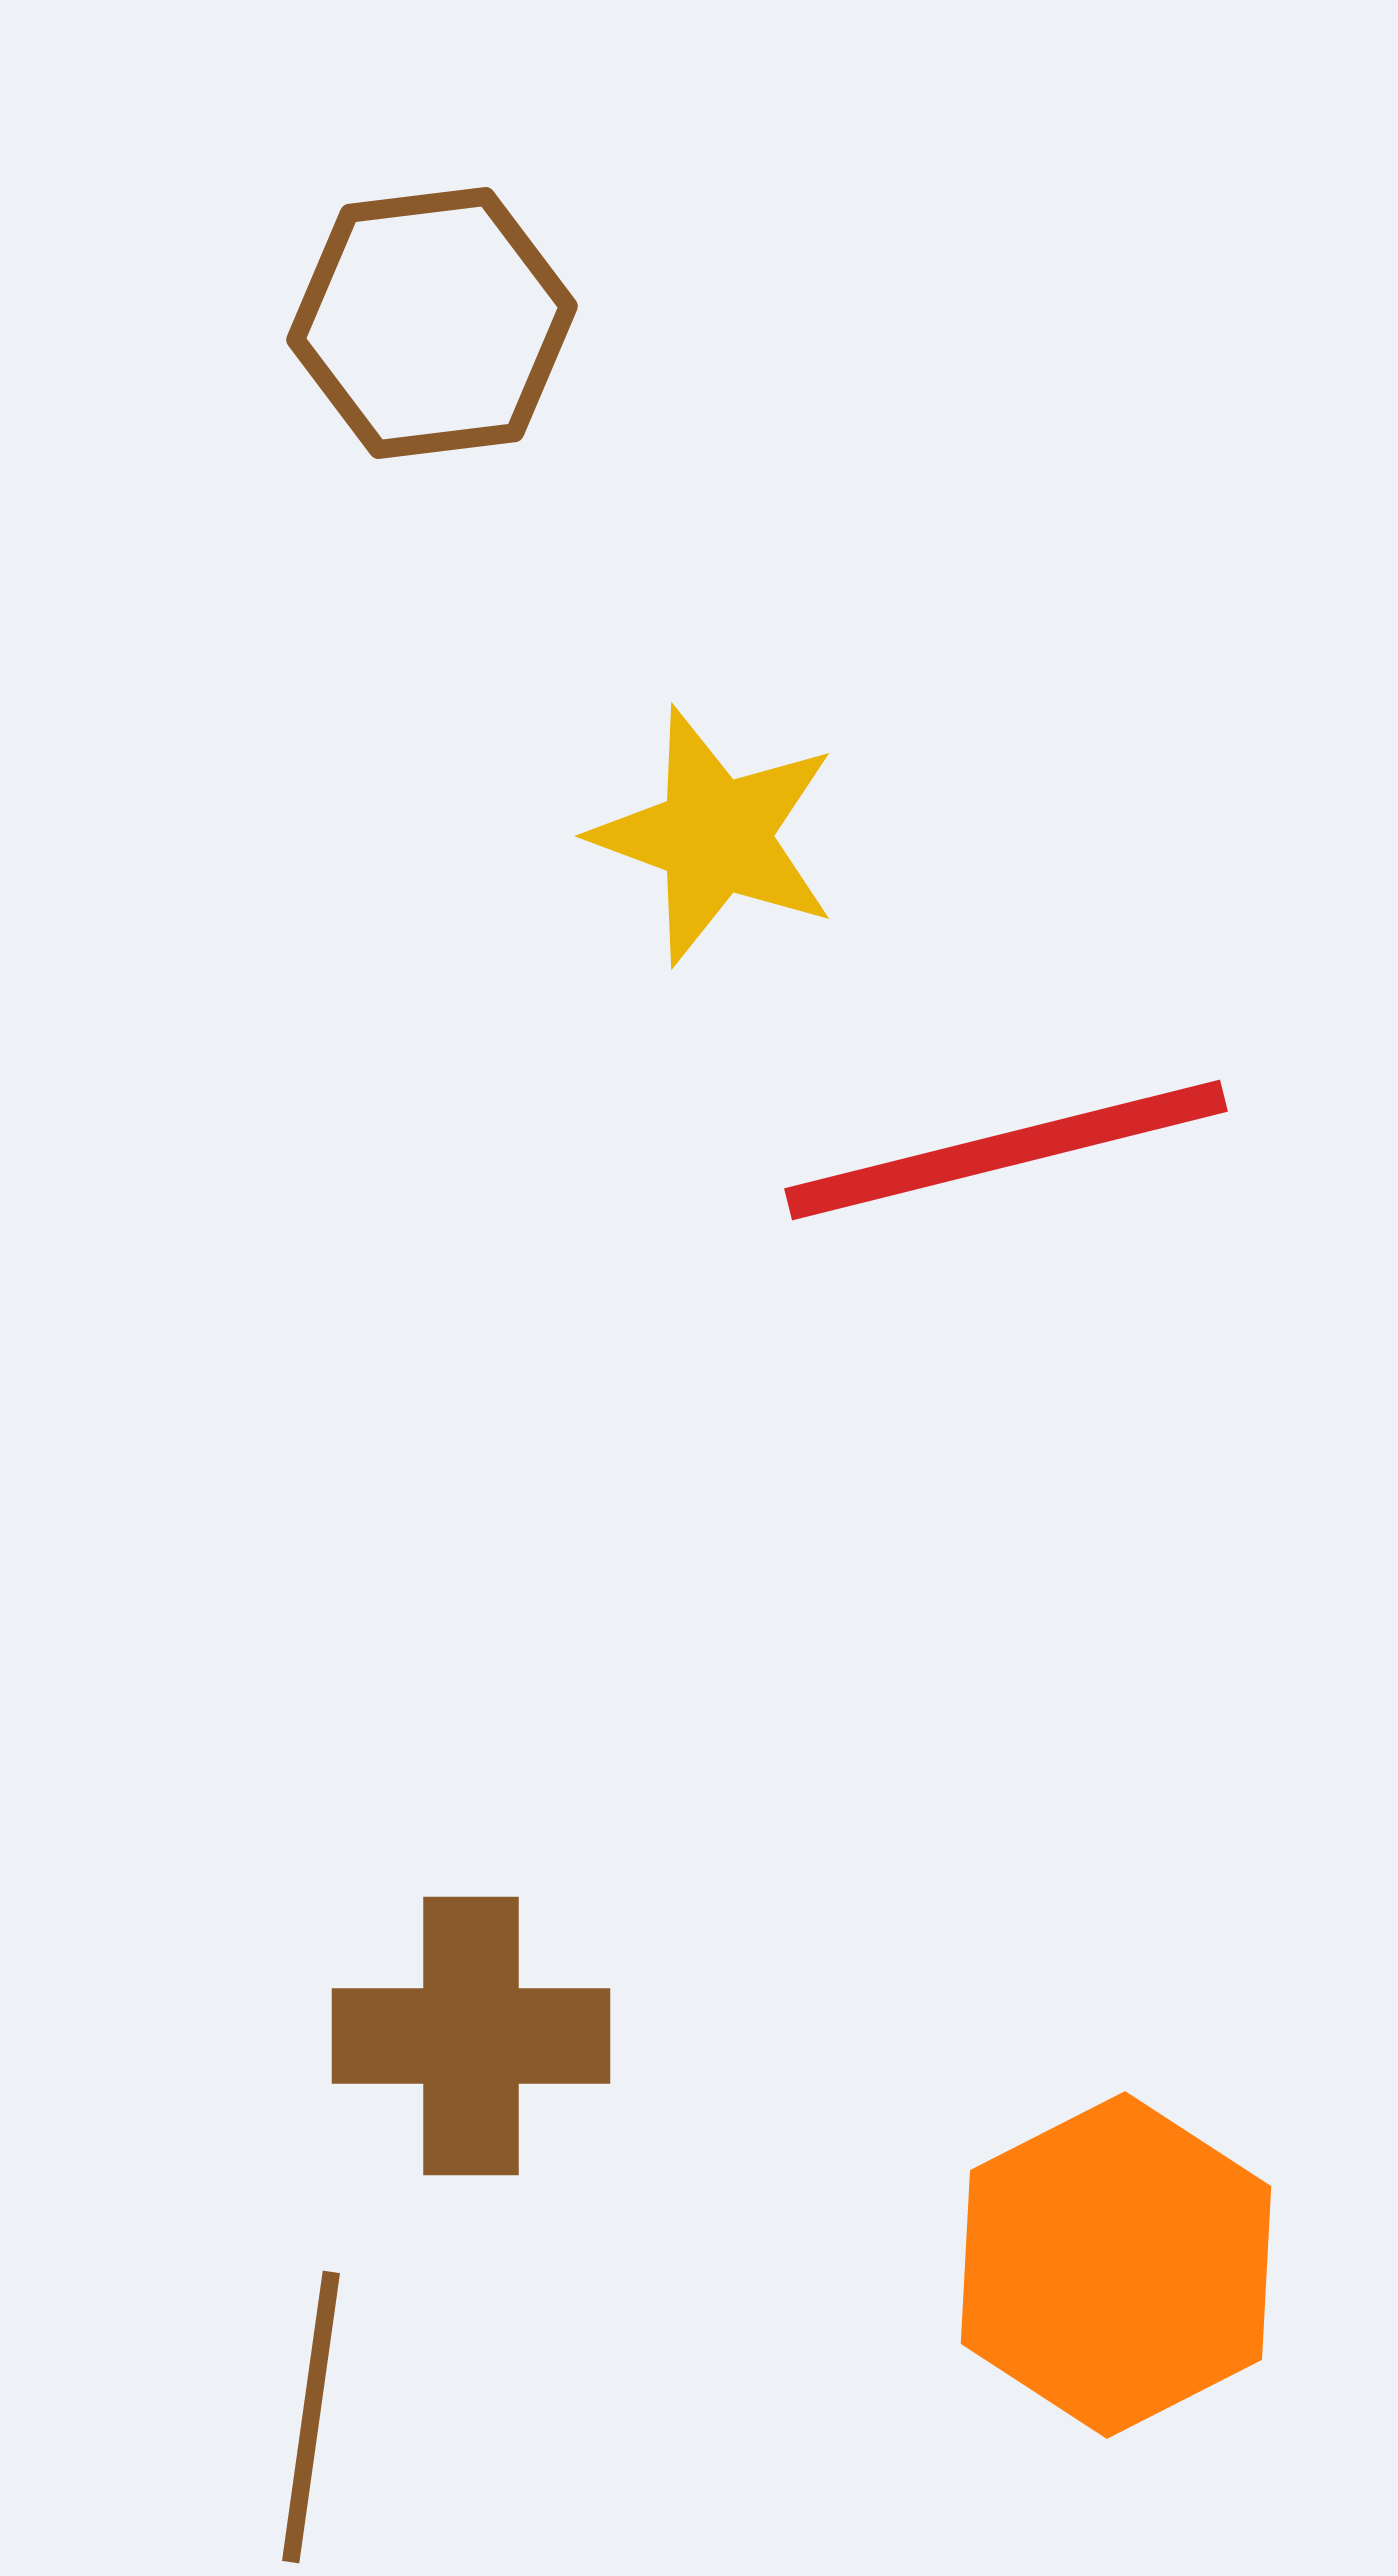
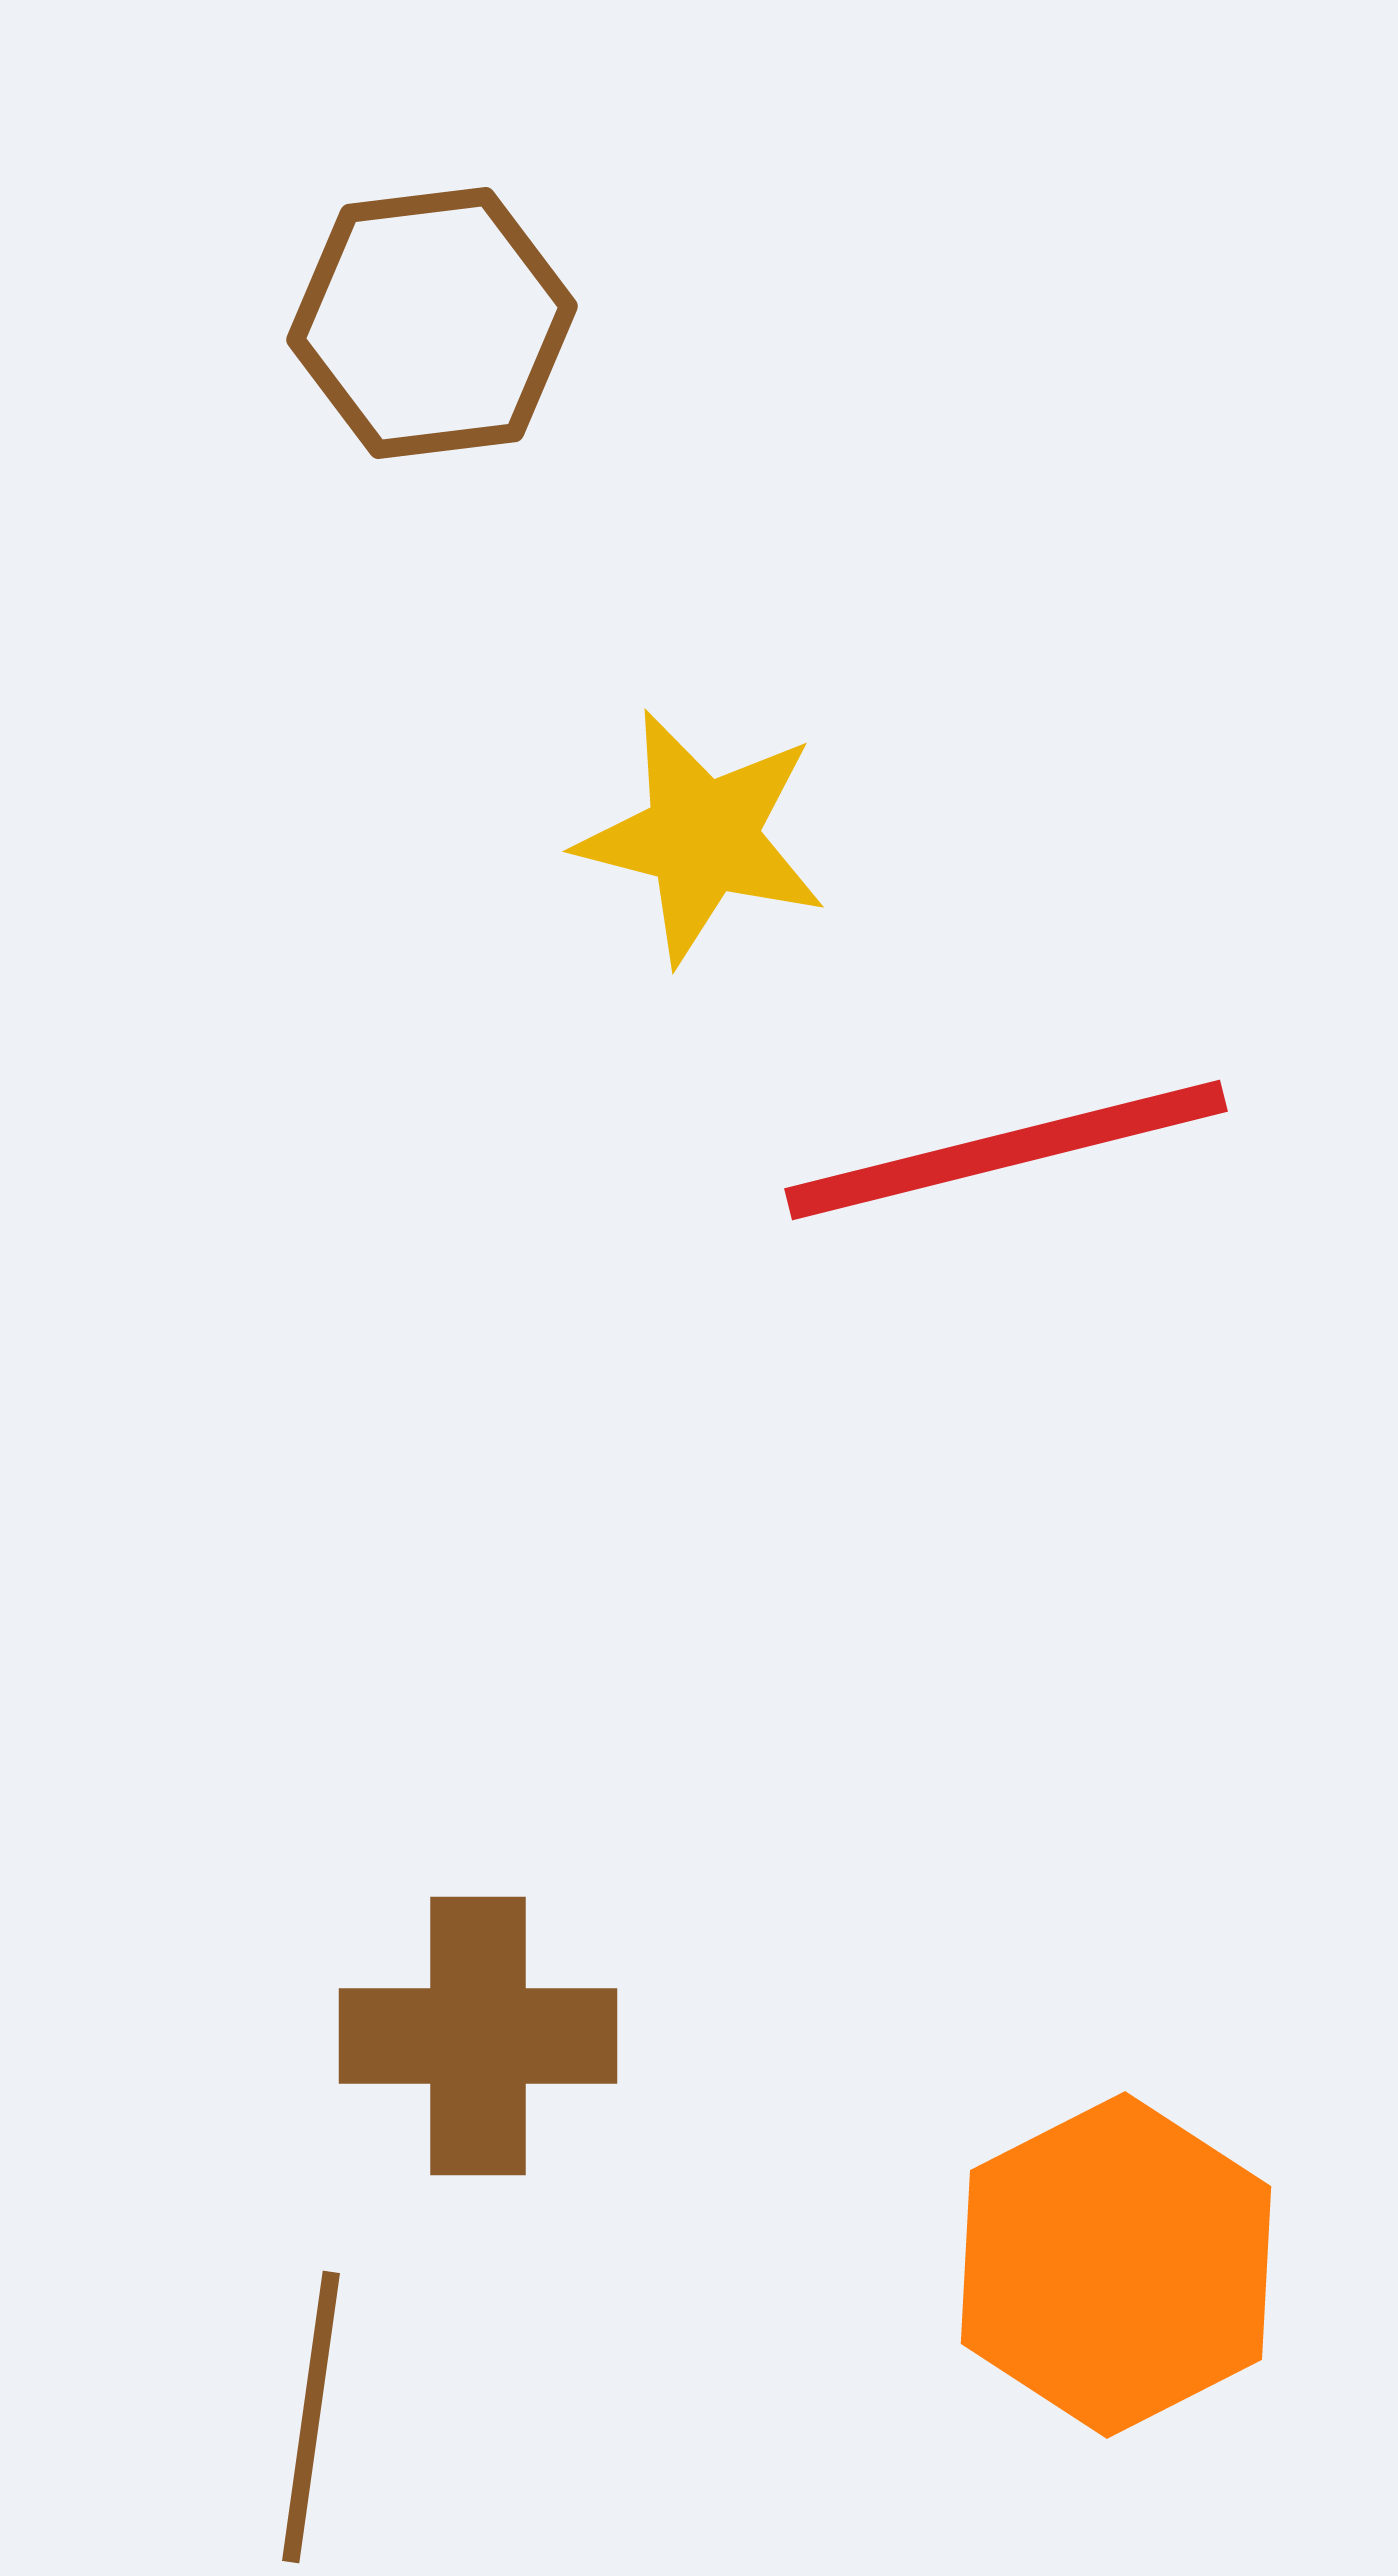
yellow star: moved 13 px left, 1 px down; rotated 6 degrees counterclockwise
brown cross: moved 7 px right
